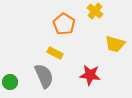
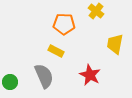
yellow cross: moved 1 px right
orange pentagon: rotated 30 degrees counterclockwise
yellow trapezoid: rotated 85 degrees clockwise
yellow rectangle: moved 1 px right, 2 px up
red star: rotated 20 degrees clockwise
